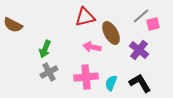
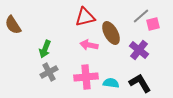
brown semicircle: rotated 30 degrees clockwise
pink arrow: moved 3 px left, 2 px up
cyan semicircle: rotated 77 degrees clockwise
